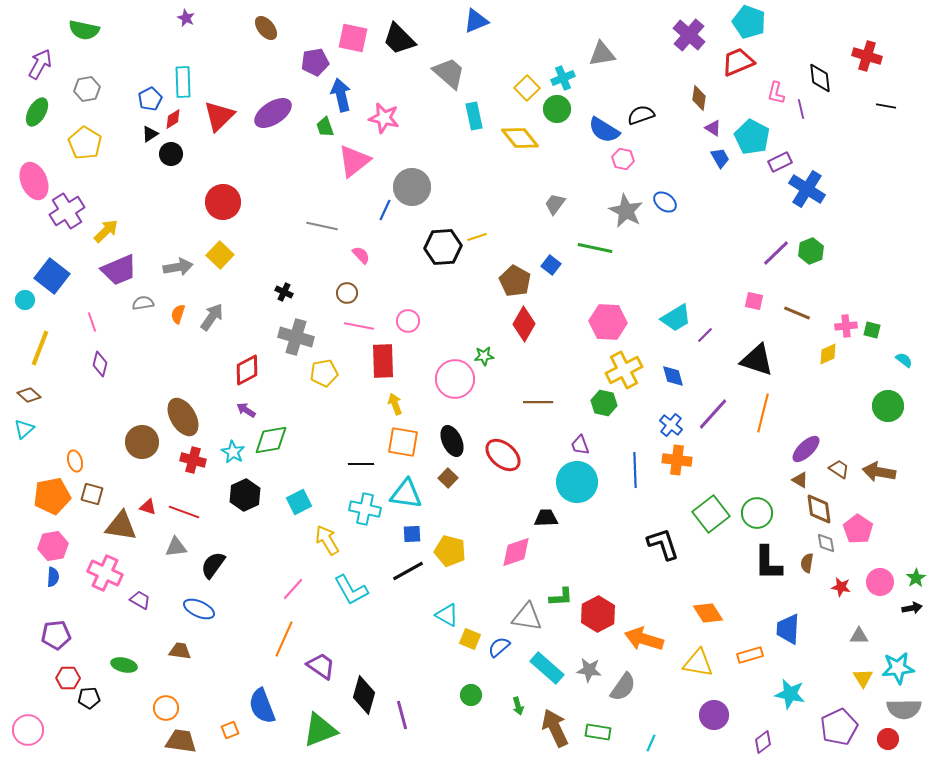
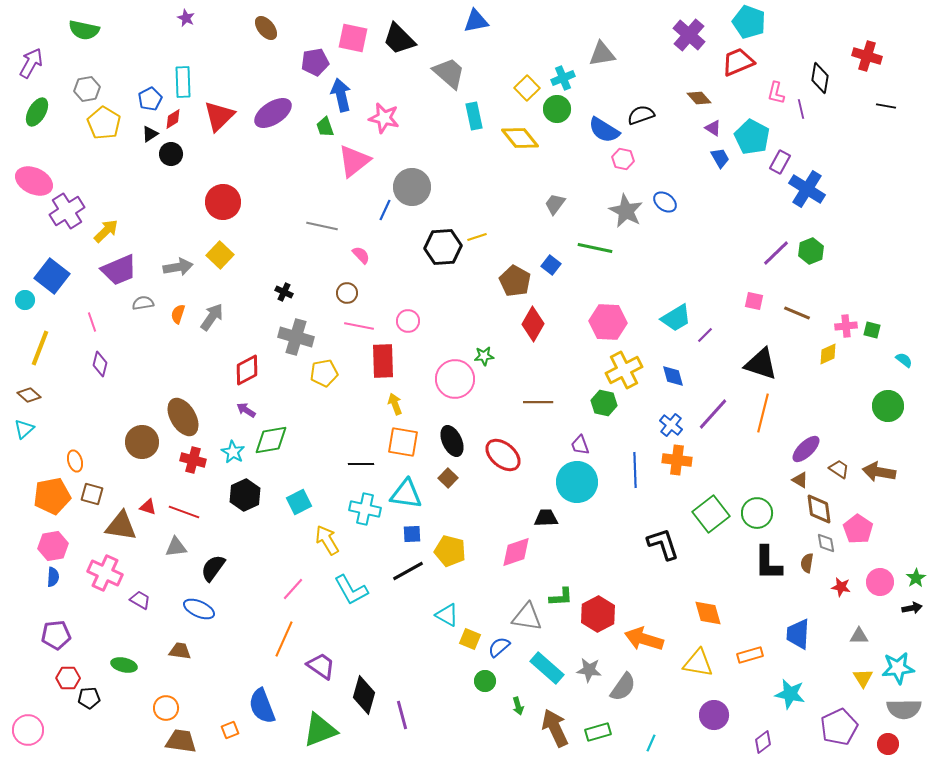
blue triangle at (476, 21): rotated 12 degrees clockwise
purple arrow at (40, 64): moved 9 px left, 1 px up
black diamond at (820, 78): rotated 16 degrees clockwise
brown diamond at (699, 98): rotated 50 degrees counterclockwise
yellow pentagon at (85, 143): moved 19 px right, 20 px up
purple rectangle at (780, 162): rotated 35 degrees counterclockwise
pink ellipse at (34, 181): rotated 42 degrees counterclockwise
red diamond at (524, 324): moved 9 px right
black triangle at (757, 360): moved 4 px right, 4 px down
black semicircle at (213, 565): moved 3 px down
orange diamond at (708, 613): rotated 16 degrees clockwise
blue trapezoid at (788, 629): moved 10 px right, 5 px down
green circle at (471, 695): moved 14 px right, 14 px up
green rectangle at (598, 732): rotated 25 degrees counterclockwise
red circle at (888, 739): moved 5 px down
